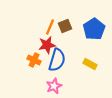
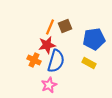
blue pentagon: moved 10 px down; rotated 25 degrees clockwise
blue semicircle: moved 1 px left, 1 px down
yellow rectangle: moved 1 px left, 1 px up
pink star: moved 5 px left, 1 px up
